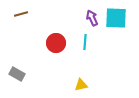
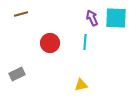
red circle: moved 6 px left
gray rectangle: rotated 56 degrees counterclockwise
